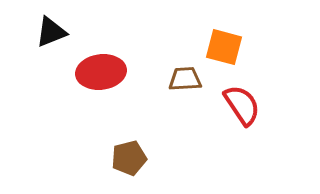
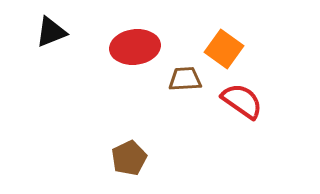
orange square: moved 2 px down; rotated 21 degrees clockwise
red ellipse: moved 34 px right, 25 px up
red semicircle: moved 4 px up; rotated 21 degrees counterclockwise
brown pentagon: rotated 12 degrees counterclockwise
